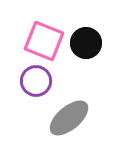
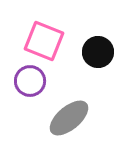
black circle: moved 12 px right, 9 px down
purple circle: moved 6 px left
